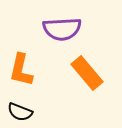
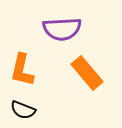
orange L-shape: moved 1 px right
black semicircle: moved 3 px right, 2 px up
